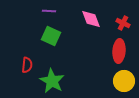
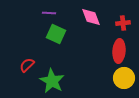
purple line: moved 2 px down
pink diamond: moved 2 px up
red cross: rotated 32 degrees counterclockwise
green square: moved 5 px right, 2 px up
red semicircle: rotated 140 degrees counterclockwise
yellow circle: moved 3 px up
